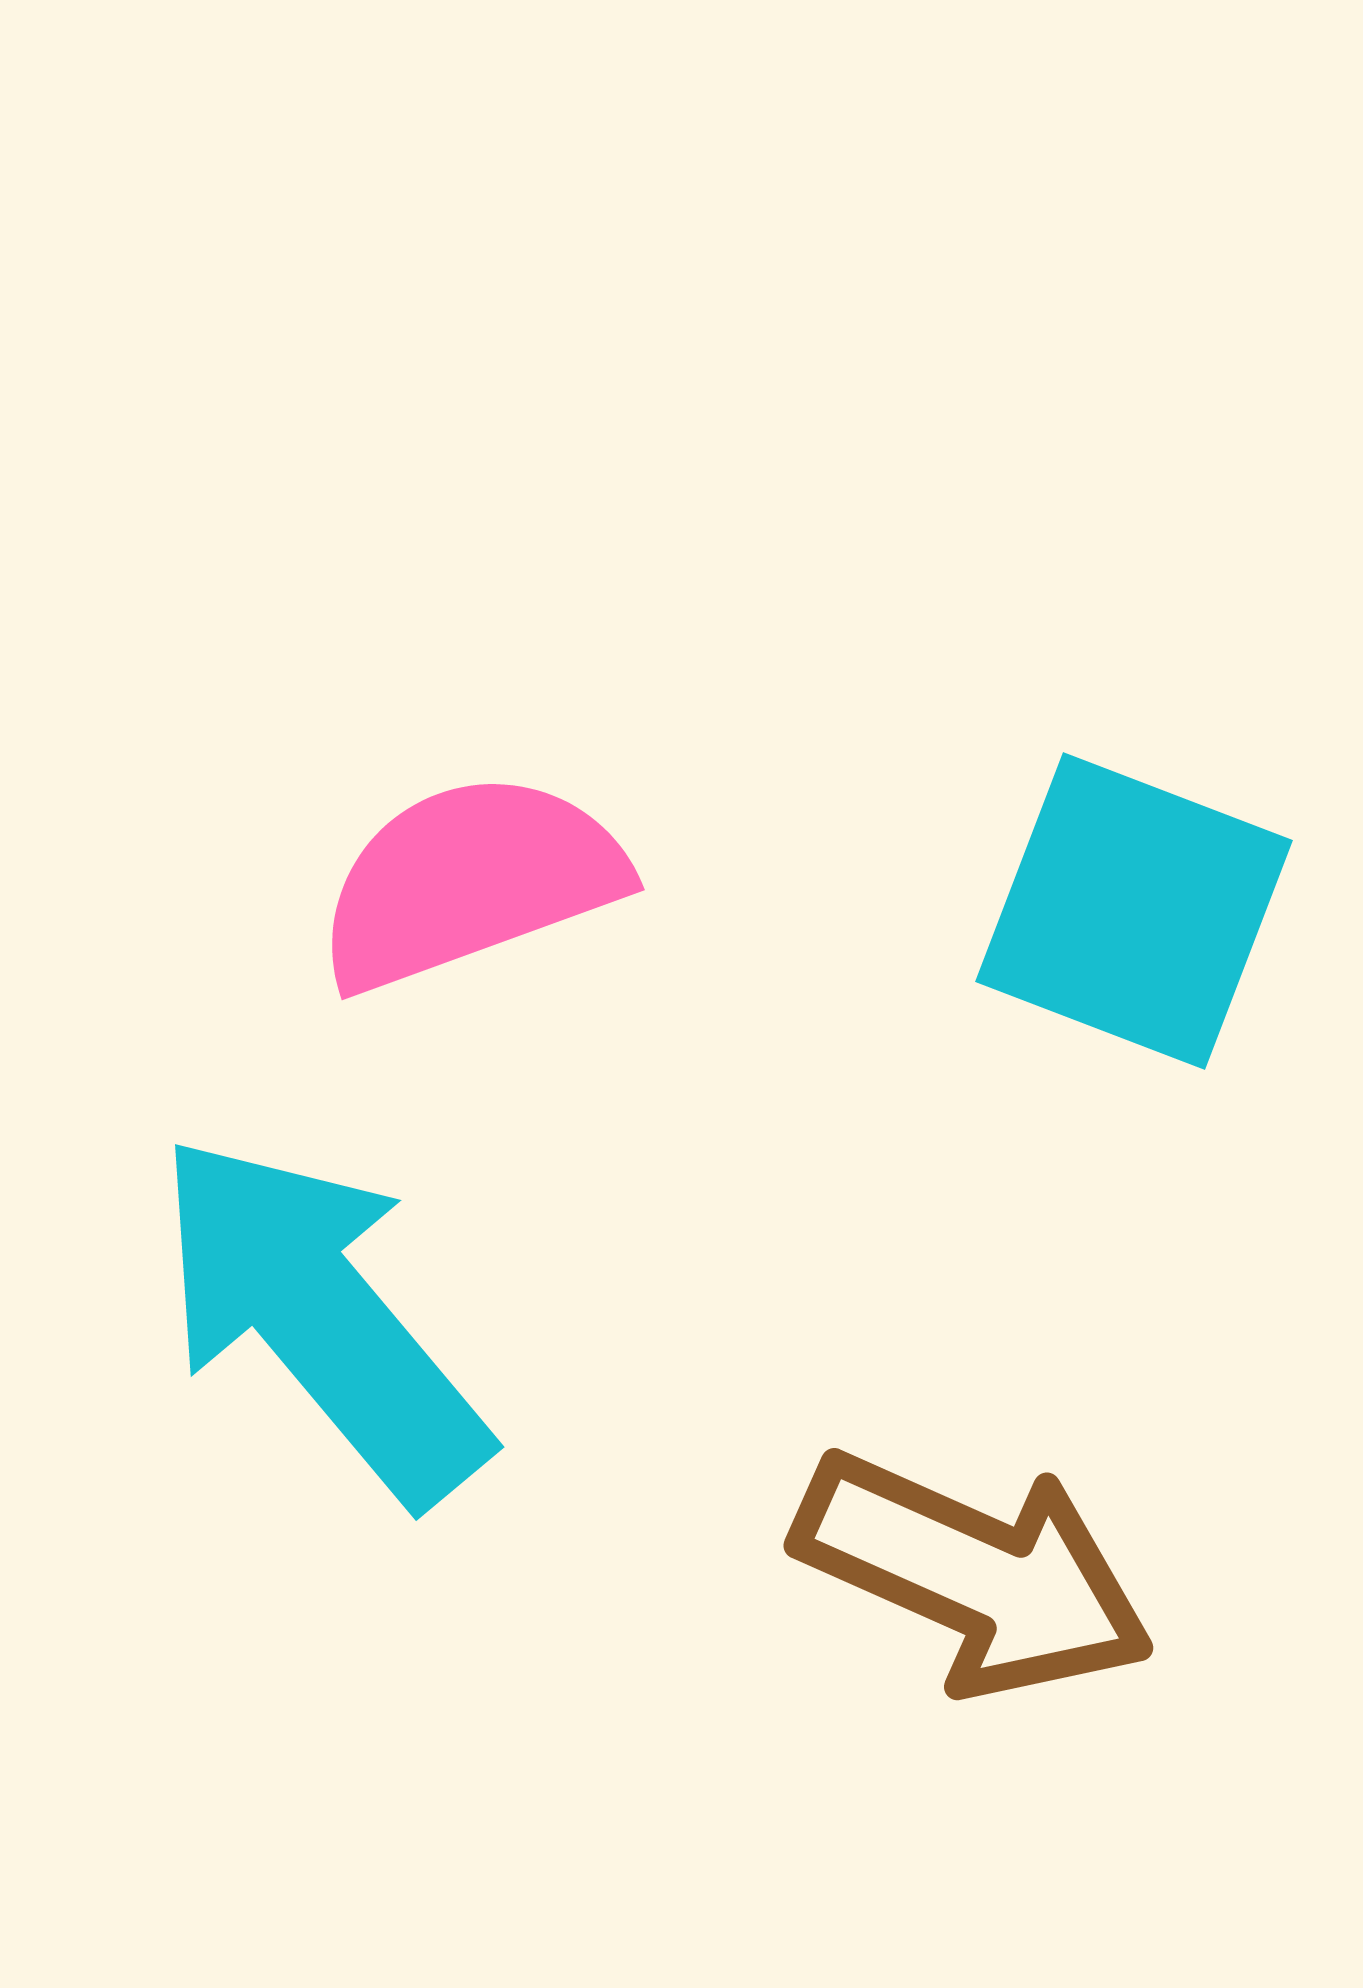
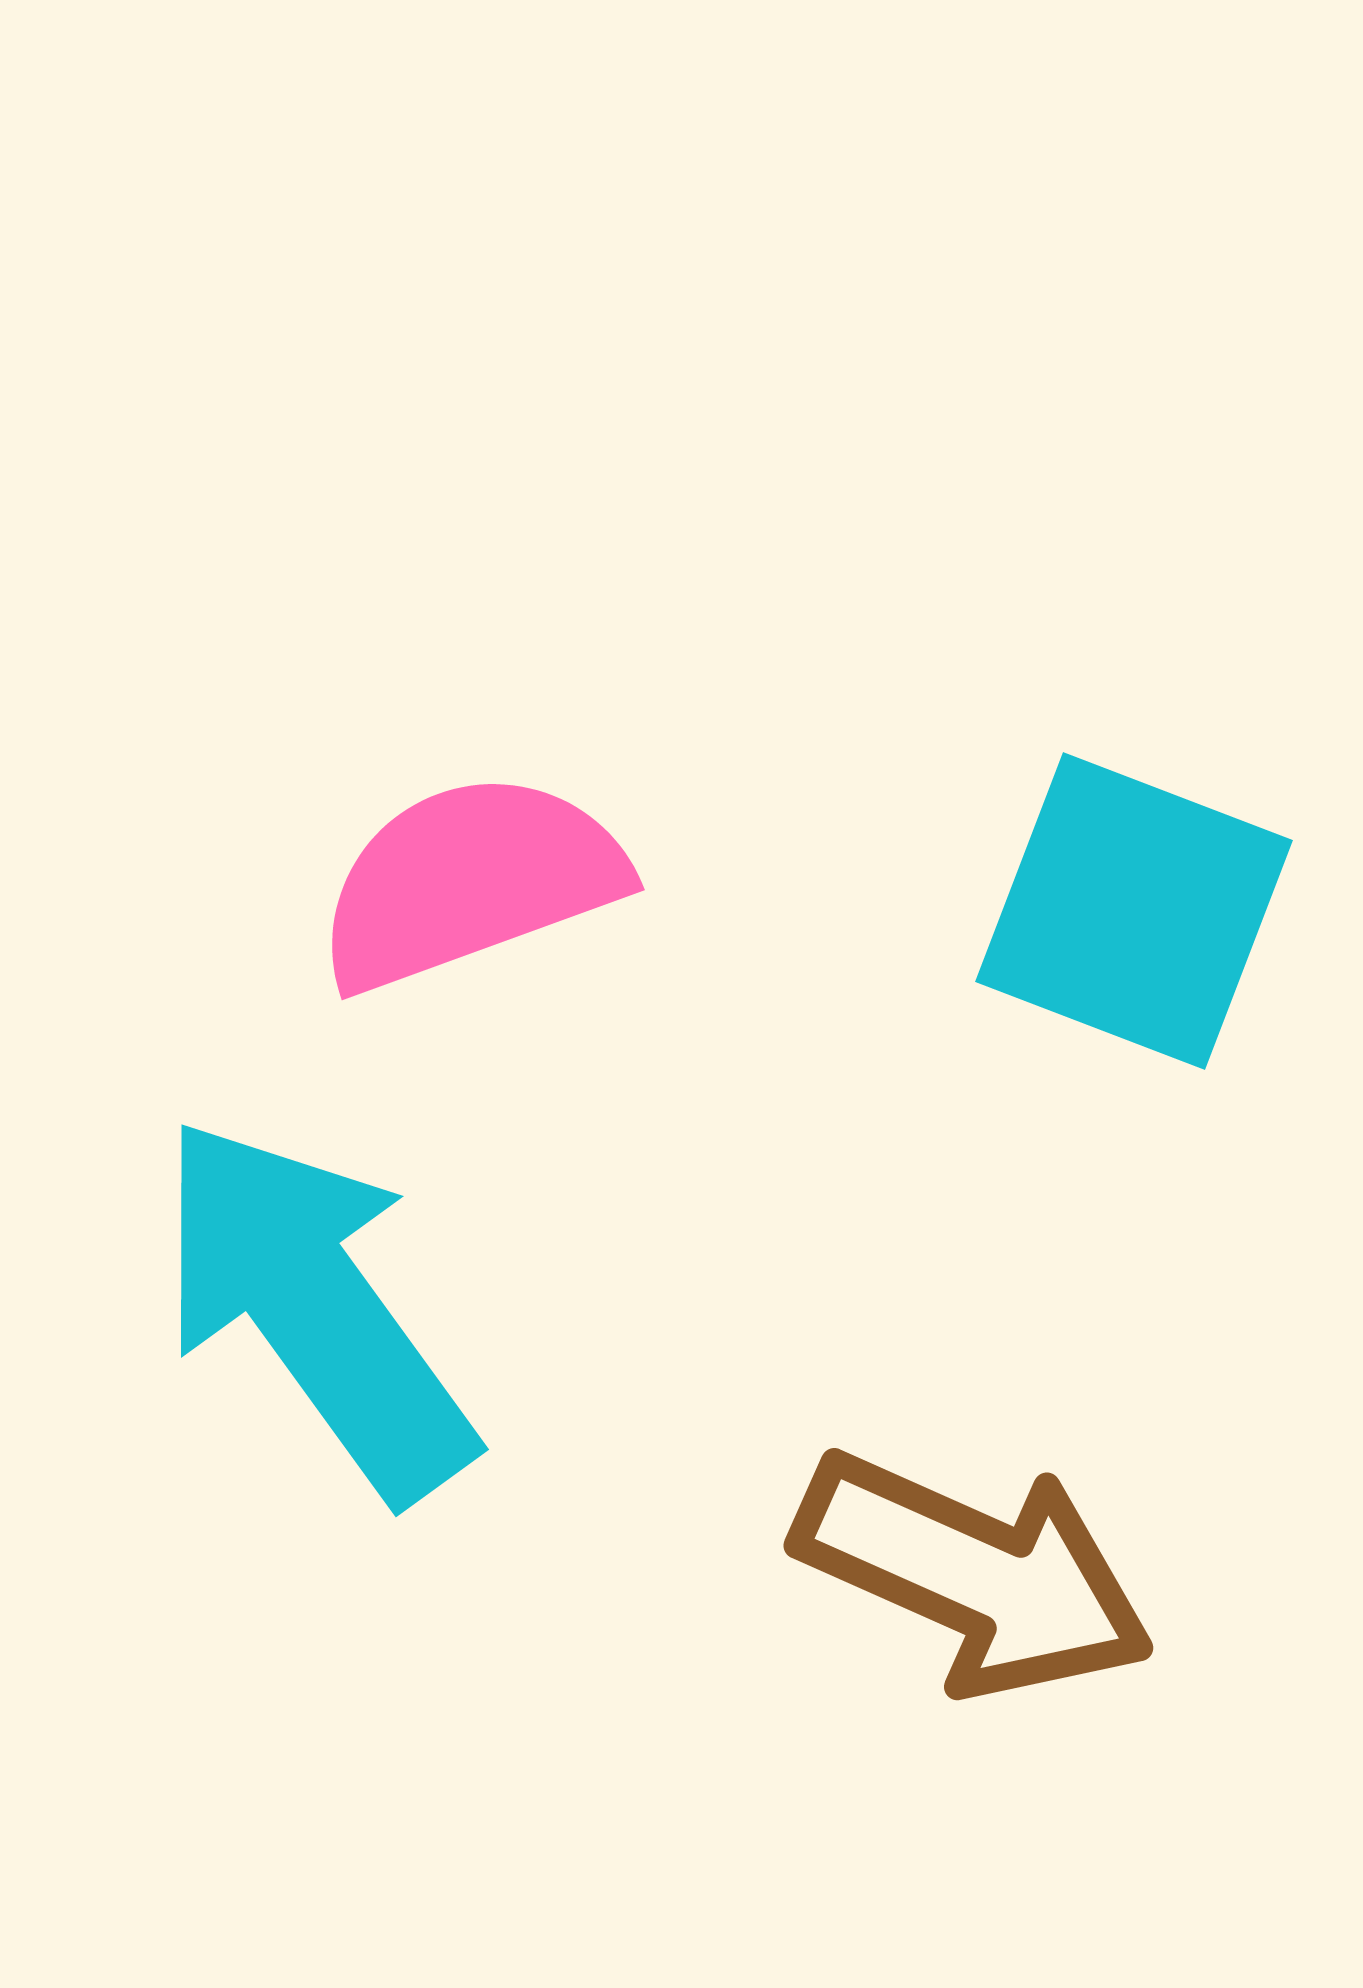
cyan arrow: moved 6 px left, 10 px up; rotated 4 degrees clockwise
